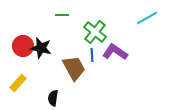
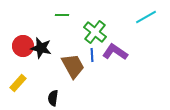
cyan line: moved 1 px left, 1 px up
brown trapezoid: moved 1 px left, 2 px up
